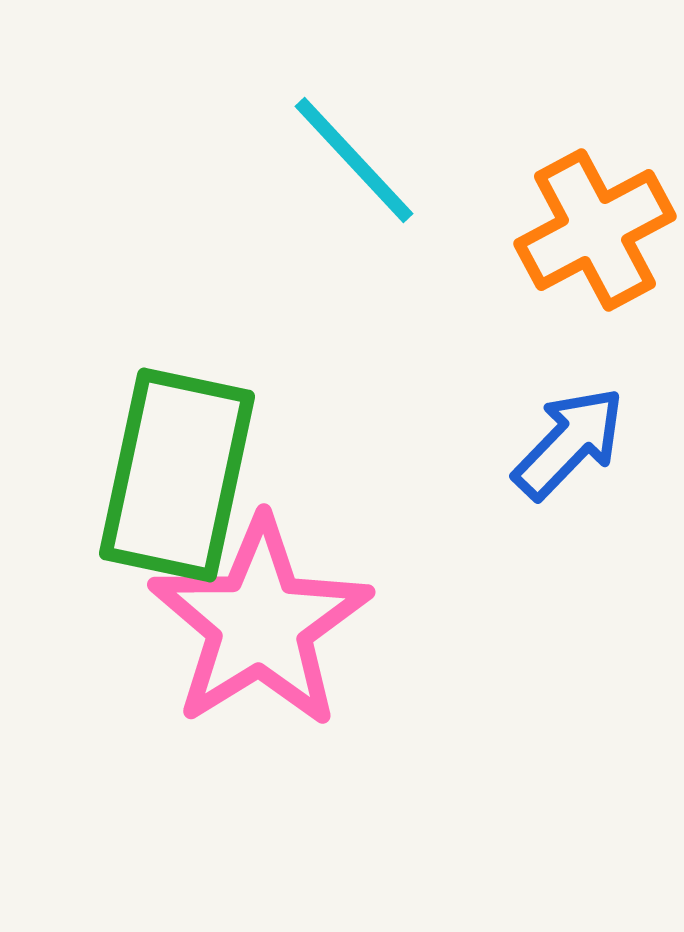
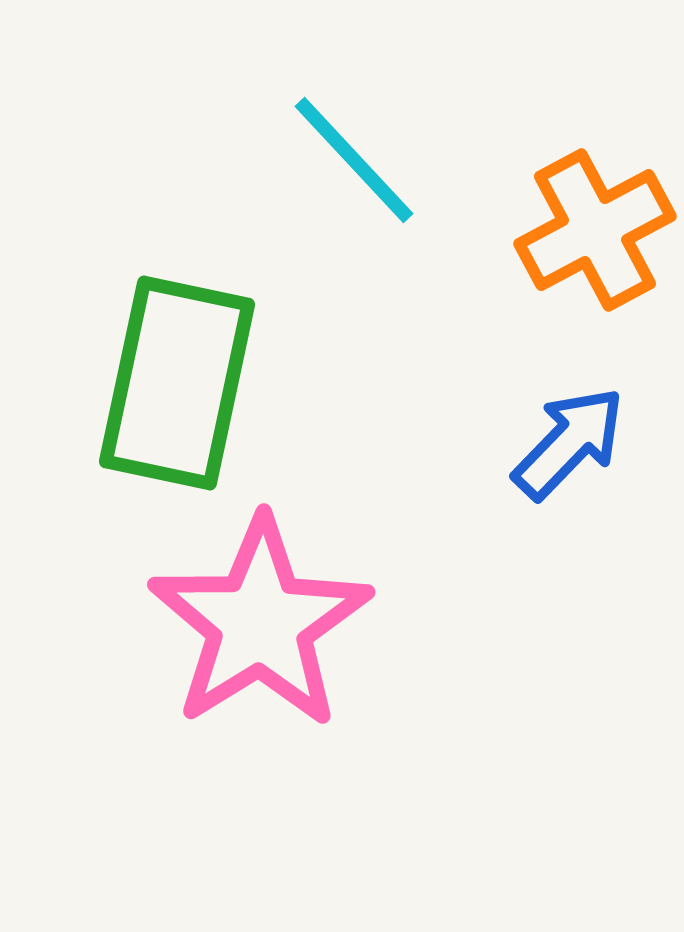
green rectangle: moved 92 px up
